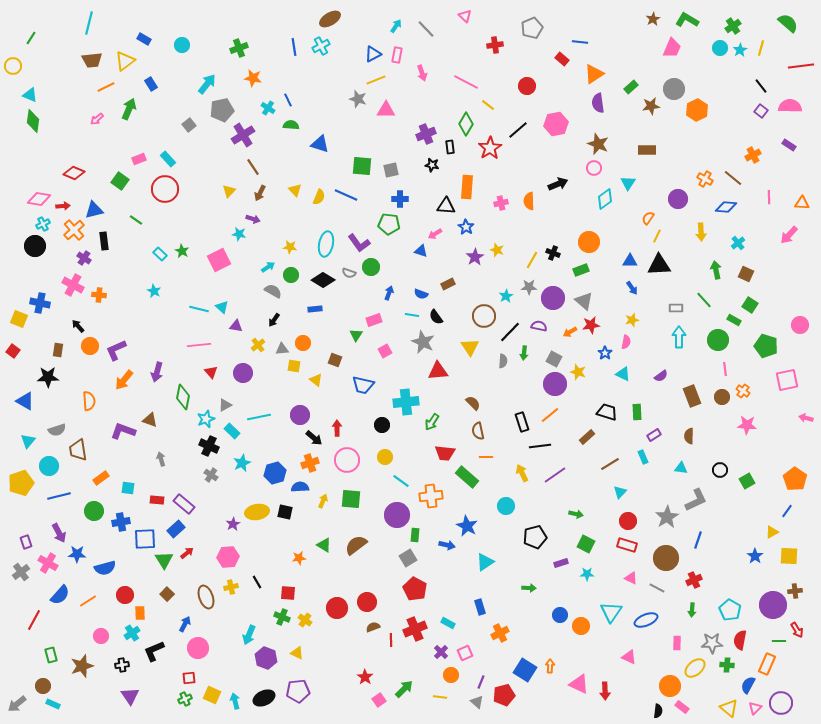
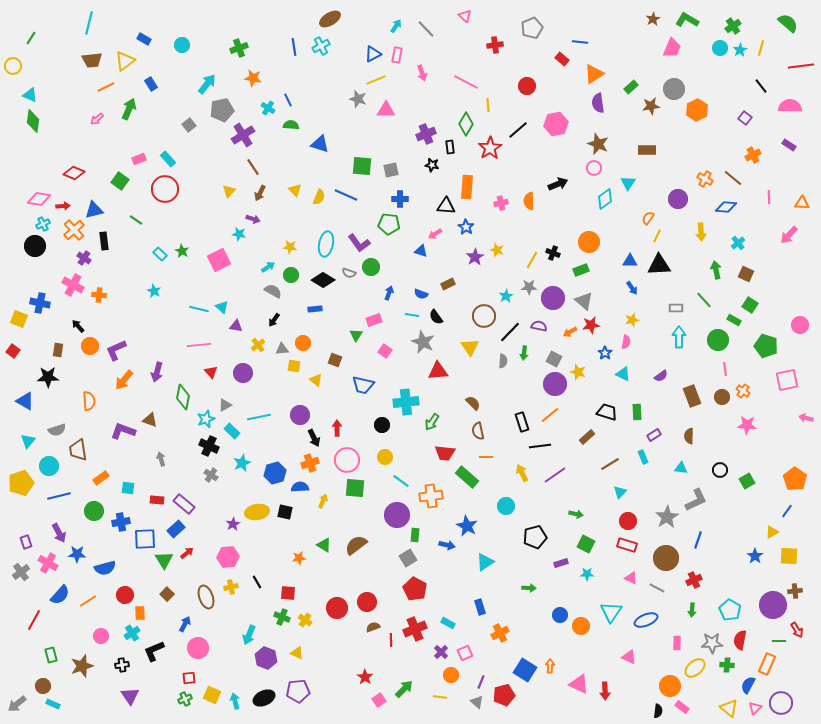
yellow line at (488, 105): rotated 48 degrees clockwise
purple square at (761, 111): moved 16 px left, 7 px down
pink square at (385, 351): rotated 24 degrees counterclockwise
black arrow at (314, 438): rotated 24 degrees clockwise
green square at (351, 499): moved 4 px right, 11 px up
